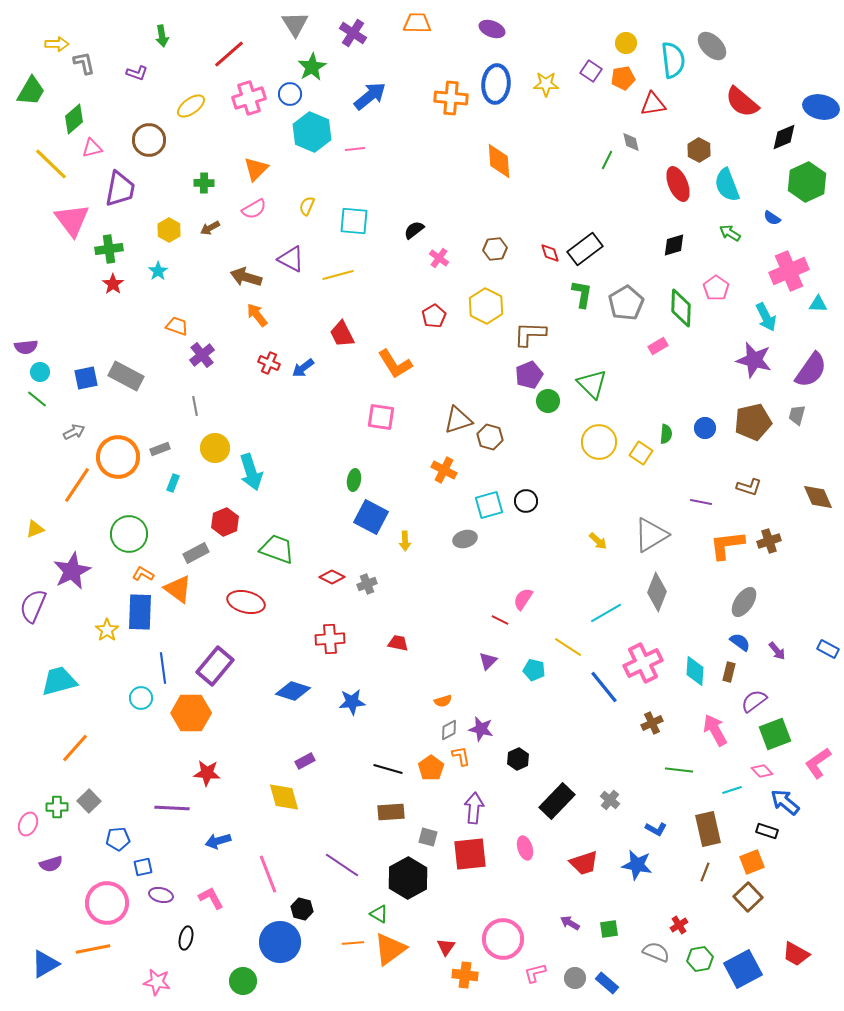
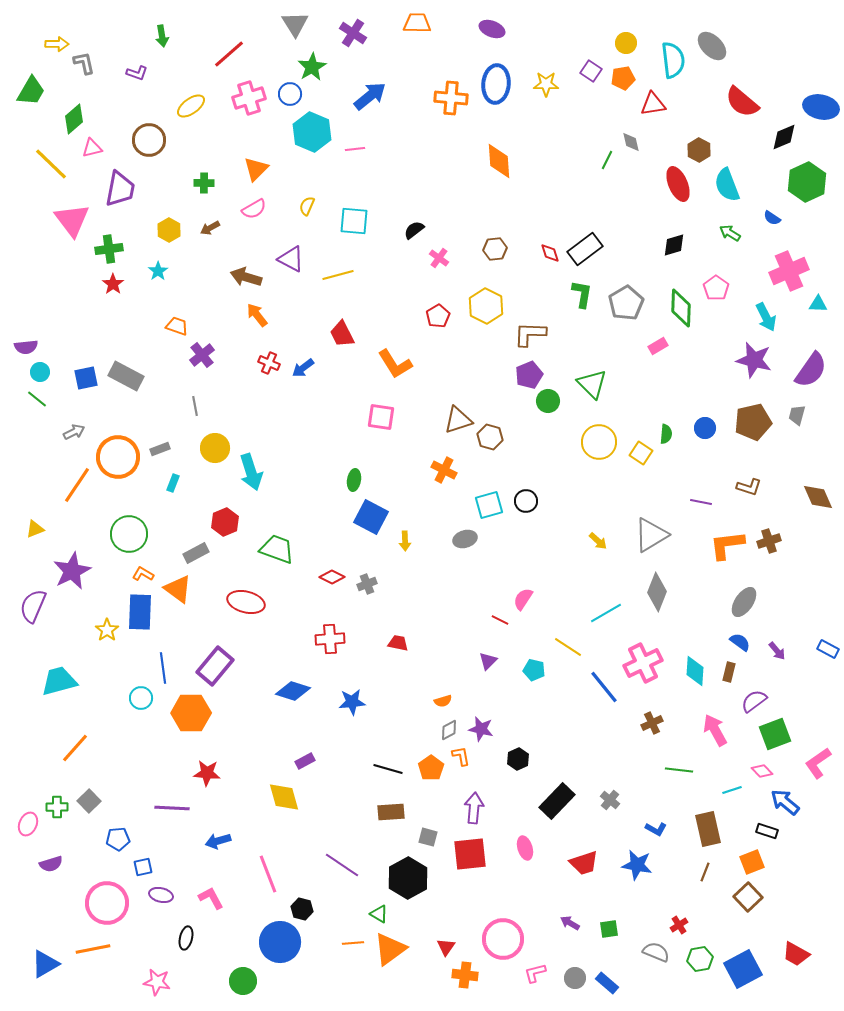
red pentagon at (434, 316): moved 4 px right
